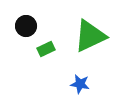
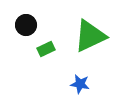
black circle: moved 1 px up
